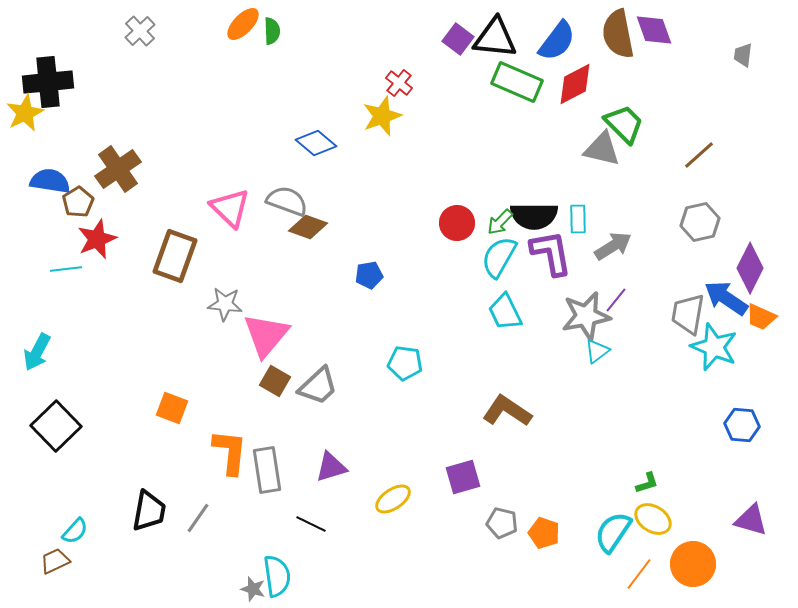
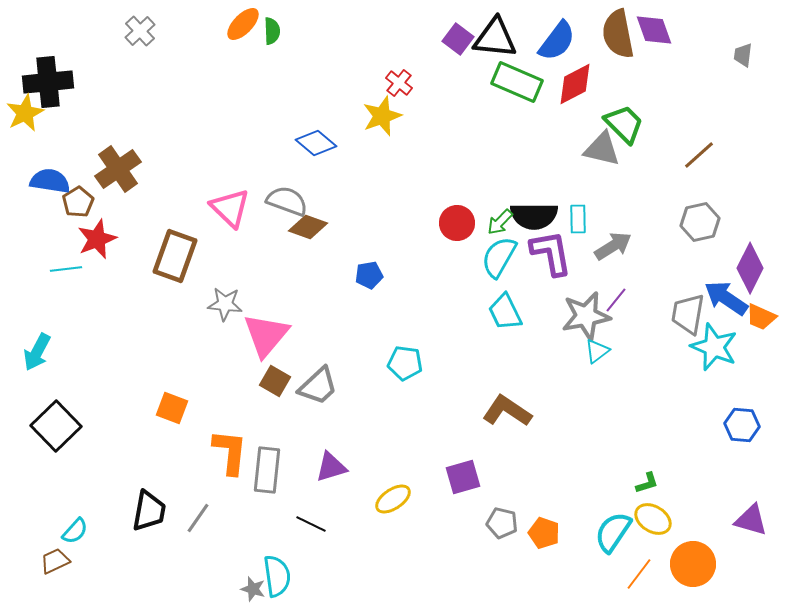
gray rectangle at (267, 470): rotated 15 degrees clockwise
